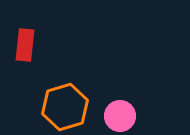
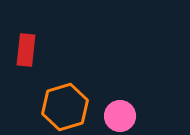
red rectangle: moved 1 px right, 5 px down
